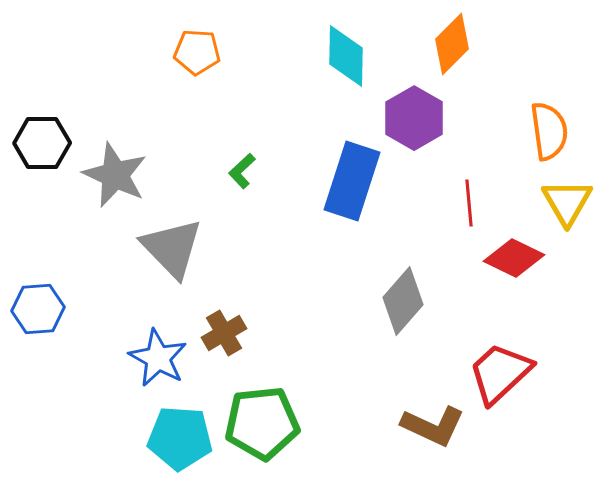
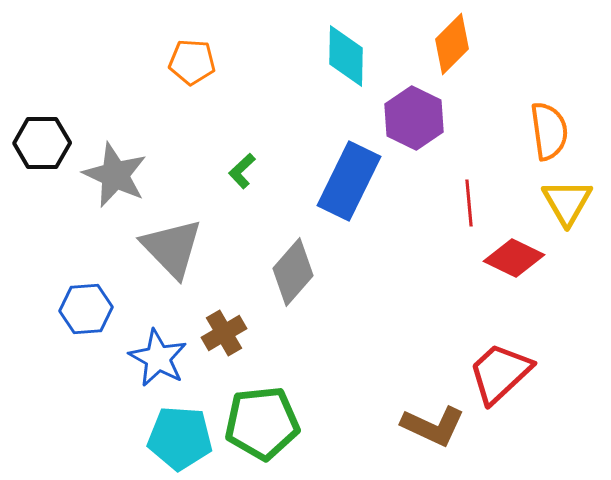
orange pentagon: moved 5 px left, 10 px down
purple hexagon: rotated 4 degrees counterclockwise
blue rectangle: moved 3 px left; rotated 8 degrees clockwise
gray diamond: moved 110 px left, 29 px up
blue hexagon: moved 48 px right
